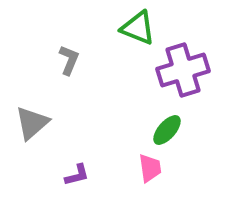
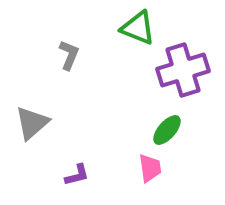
gray L-shape: moved 5 px up
